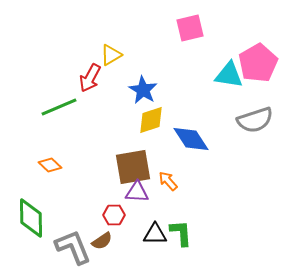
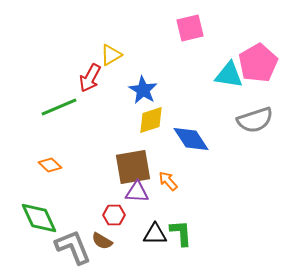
green diamond: moved 8 px right; rotated 24 degrees counterclockwise
brown semicircle: rotated 65 degrees clockwise
